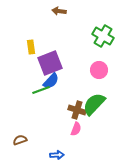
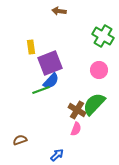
brown cross: rotated 12 degrees clockwise
blue arrow: rotated 40 degrees counterclockwise
